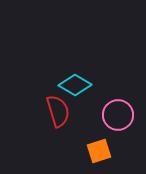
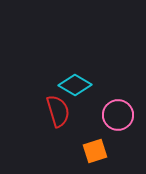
orange square: moved 4 px left
